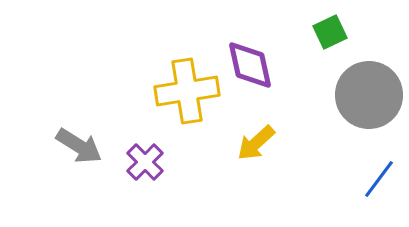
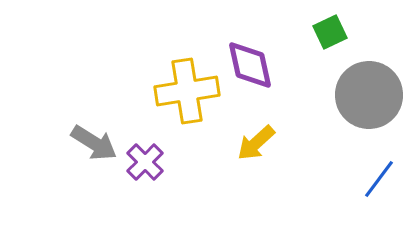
gray arrow: moved 15 px right, 3 px up
